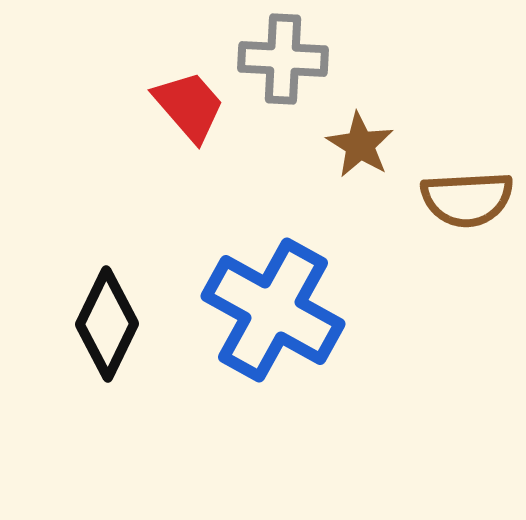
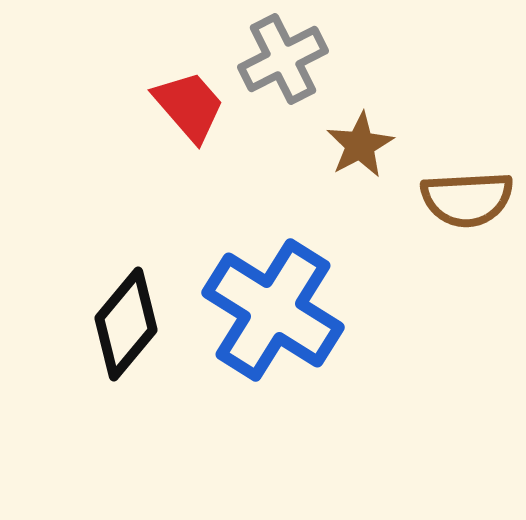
gray cross: rotated 30 degrees counterclockwise
brown star: rotated 12 degrees clockwise
blue cross: rotated 3 degrees clockwise
black diamond: moved 19 px right; rotated 14 degrees clockwise
